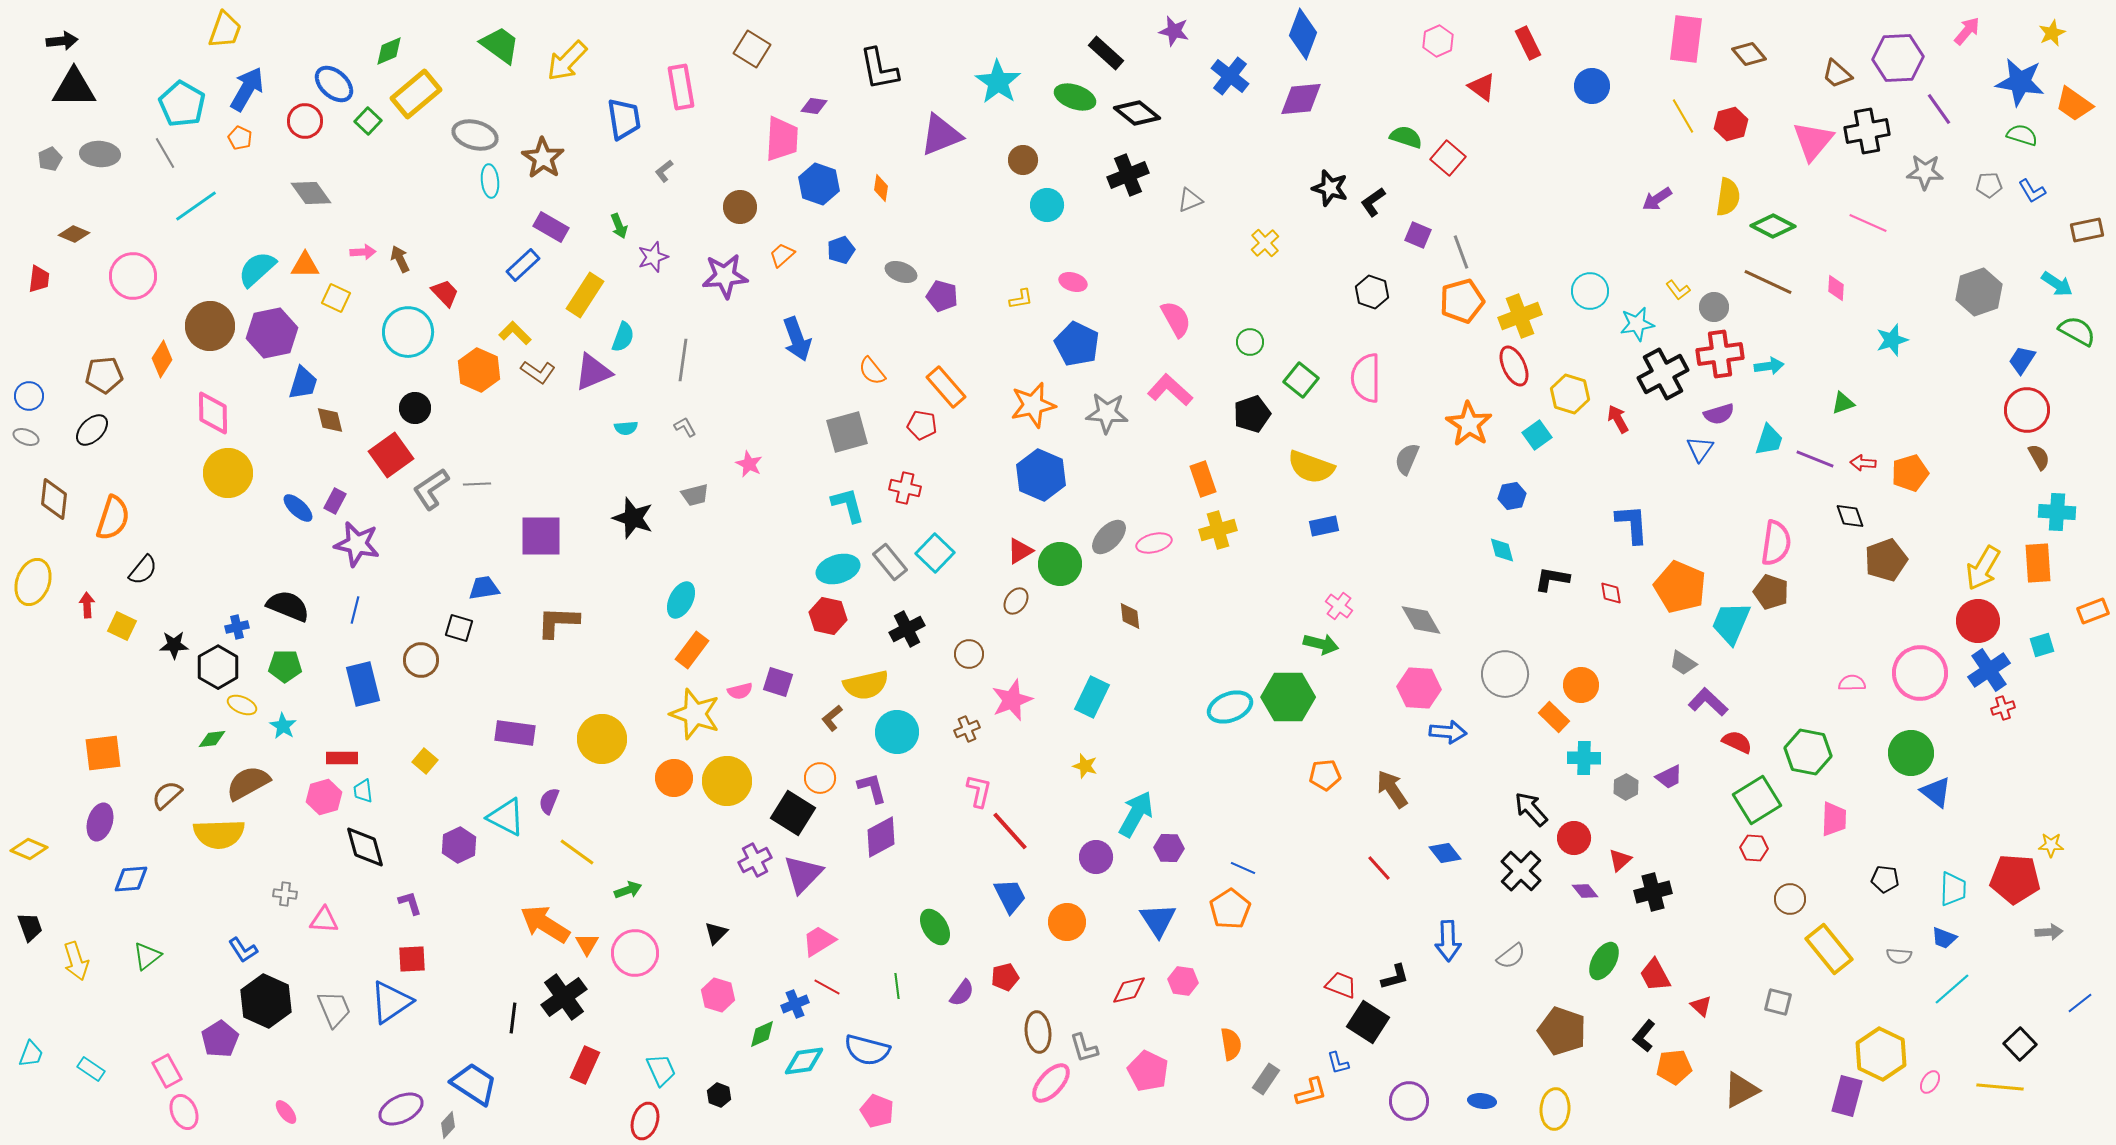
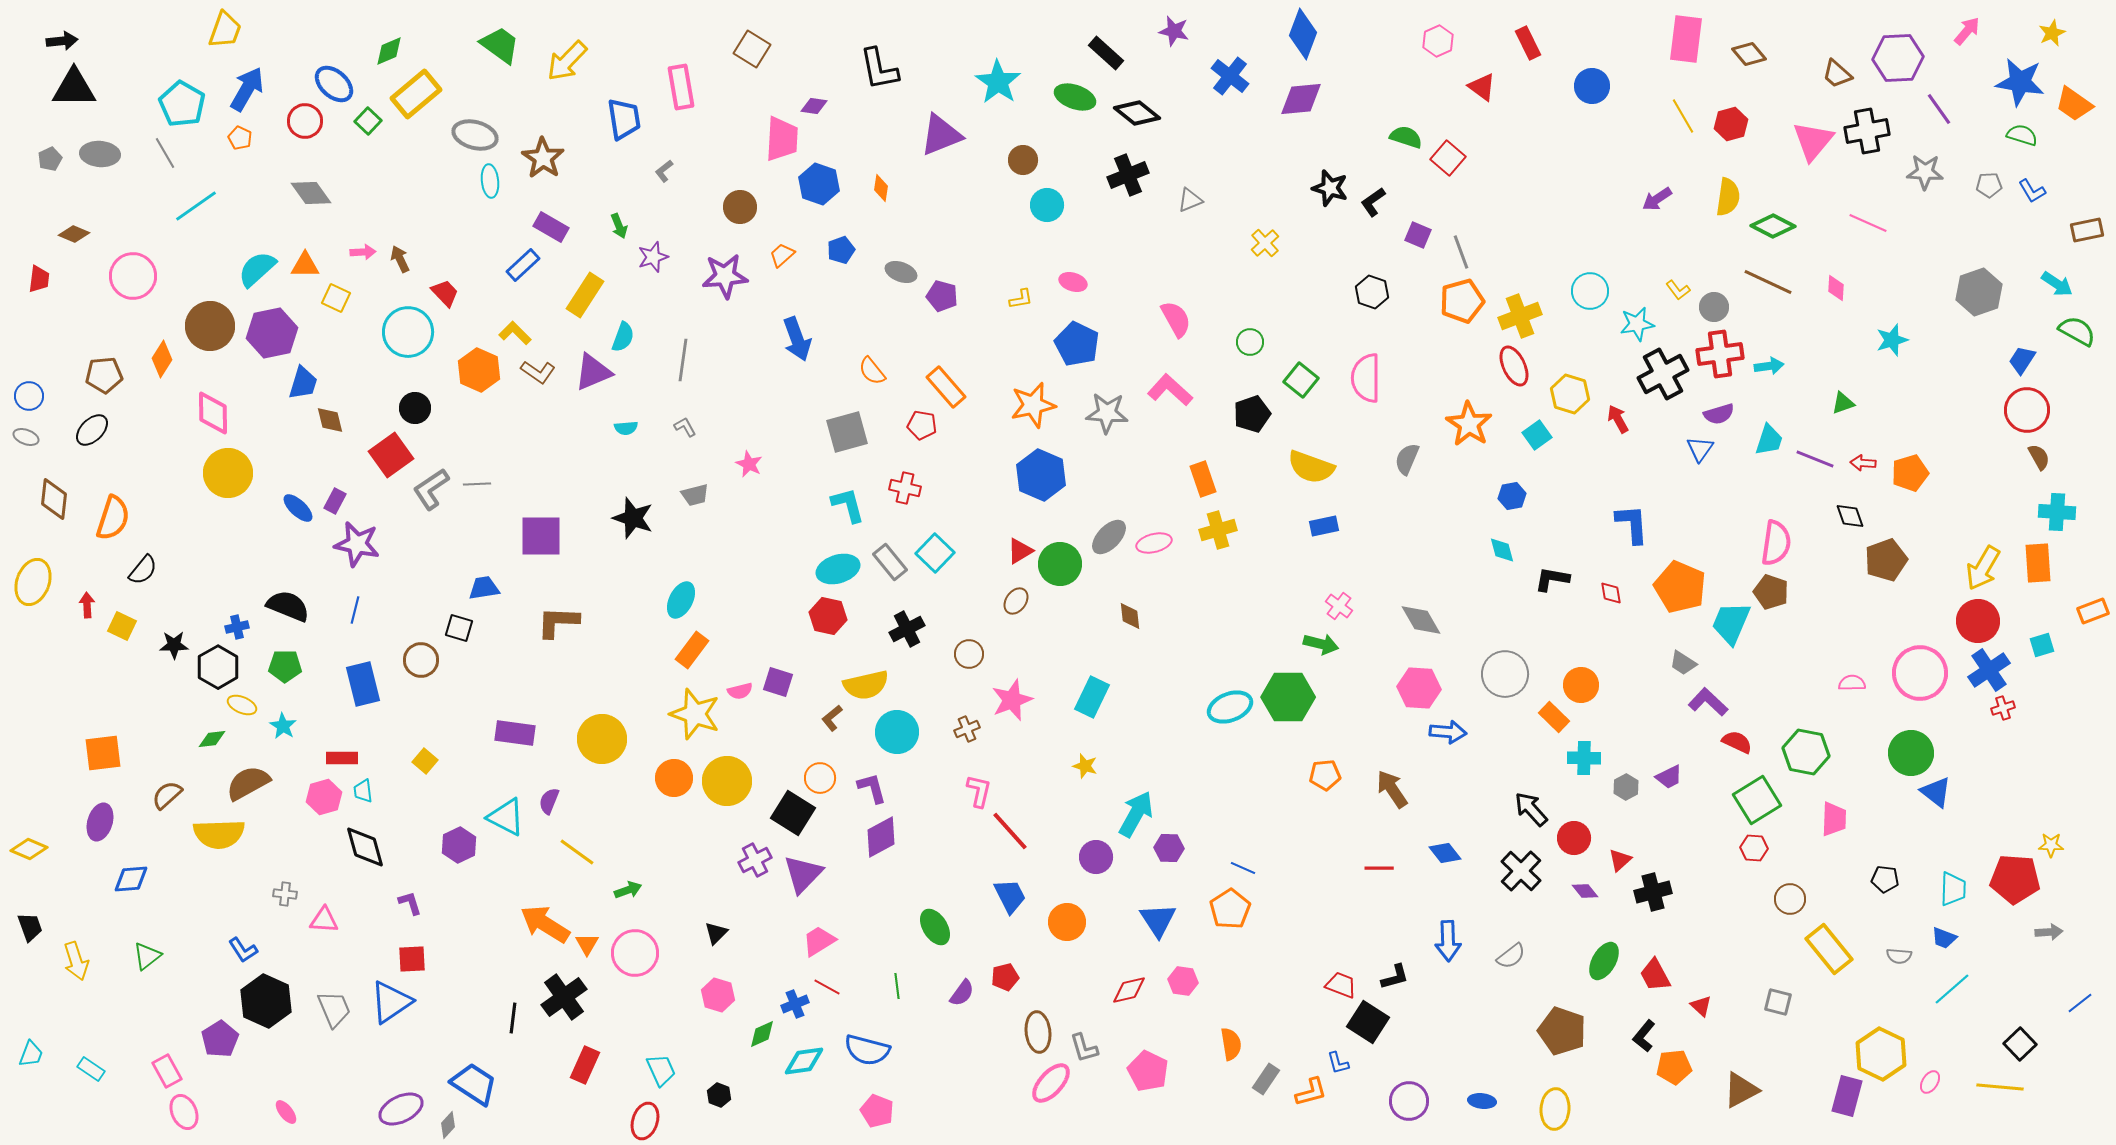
green hexagon at (1808, 752): moved 2 px left
red line at (1379, 868): rotated 48 degrees counterclockwise
